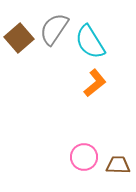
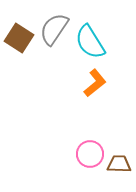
brown square: rotated 16 degrees counterclockwise
pink circle: moved 6 px right, 3 px up
brown trapezoid: moved 1 px right, 1 px up
